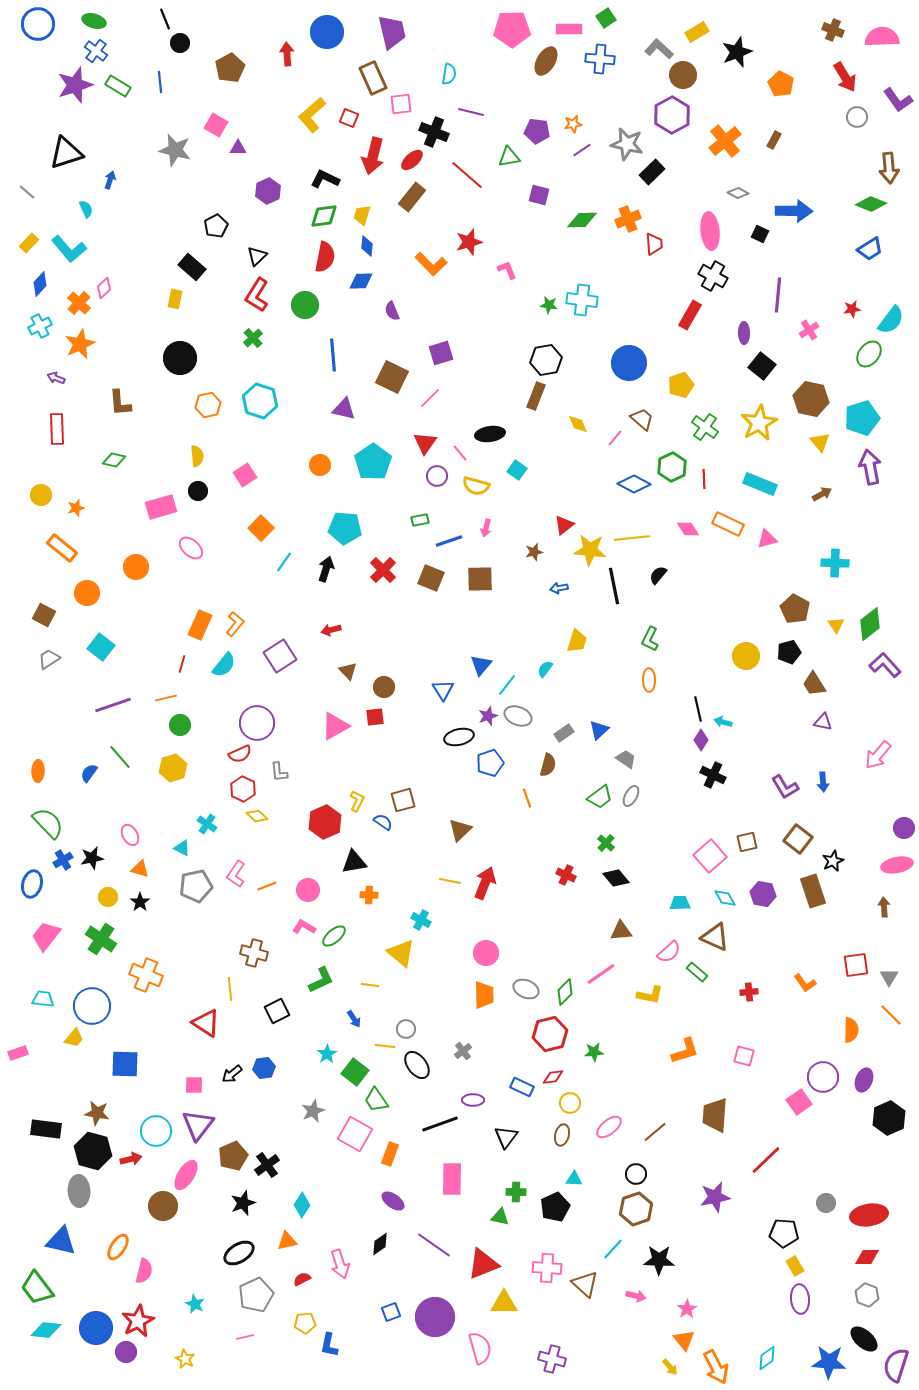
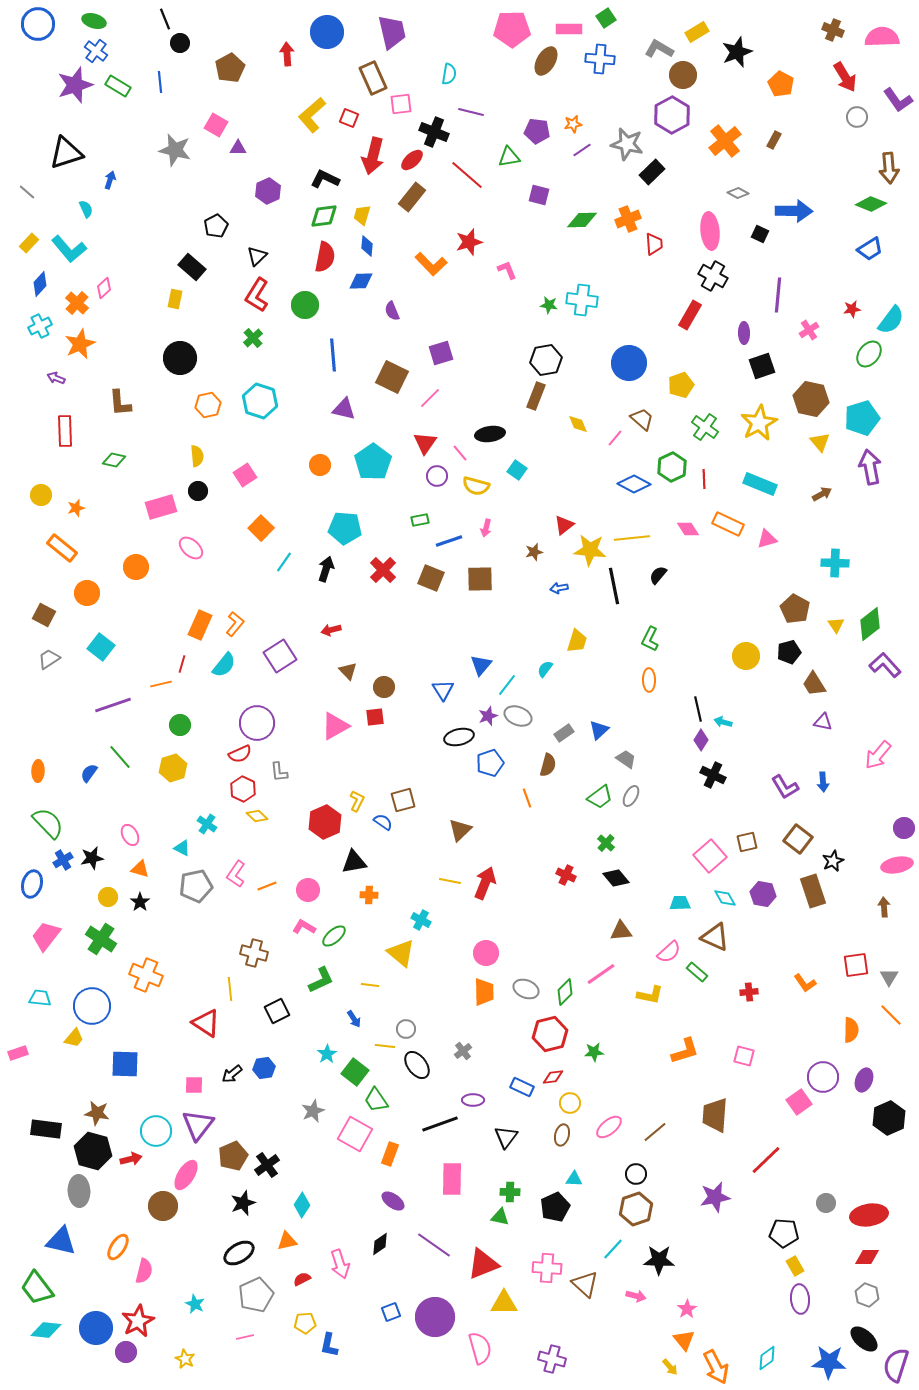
gray L-shape at (659, 49): rotated 12 degrees counterclockwise
orange cross at (79, 303): moved 2 px left
black square at (762, 366): rotated 32 degrees clockwise
red rectangle at (57, 429): moved 8 px right, 2 px down
orange line at (166, 698): moved 5 px left, 14 px up
orange trapezoid at (484, 995): moved 3 px up
cyan trapezoid at (43, 999): moved 3 px left, 1 px up
green cross at (516, 1192): moved 6 px left
